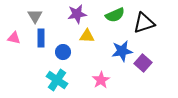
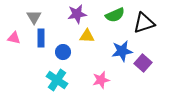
gray triangle: moved 1 px left, 1 px down
pink star: rotated 18 degrees clockwise
